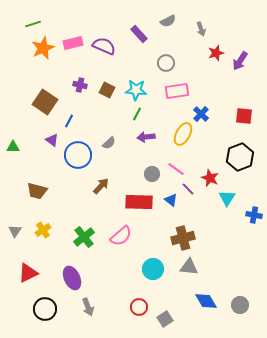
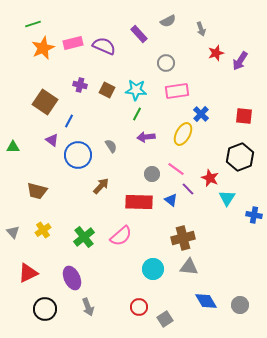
gray semicircle at (109, 143): moved 2 px right, 3 px down; rotated 80 degrees counterclockwise
gray triangle at (15, 231): moved 2 px left, 1 px down; rotated 16 degrees counterclockwise
